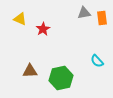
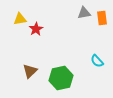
yellow triangle: rotated 32 degrees counterclockwise
red star: moved 7 px left
brown triangle: rotated 42 degrees counterclockwise
